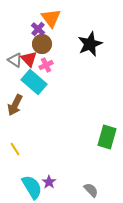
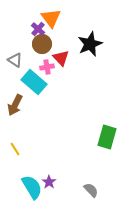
red triangle: moved 32 px right, 1 px up
pink cross: moved 1 px right, 2 px down; rotated 16 degrees clockwise
